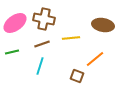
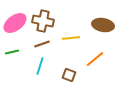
brown cross: moved 1 px left, 2 px down
brown square: moved 8 px left, 1 px up
